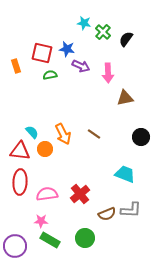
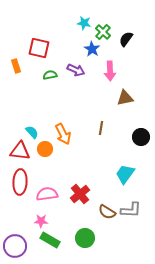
blue star: moved 25 px right; rotated 21 degrees clockwise
red square: moved 3 px left, 5 px up
purple arrow: moved 5 px left, 4 px down
pink arrow: moved 2 px right, 2 px up
brown line: moved 7 px right, 6 px up; rotated 64 degrees clockwise
cyan trapezoid: rotated 75 degrees counterclockwise
brown semicircle: moved 2 px up; rotated 54 degrees clockwise
